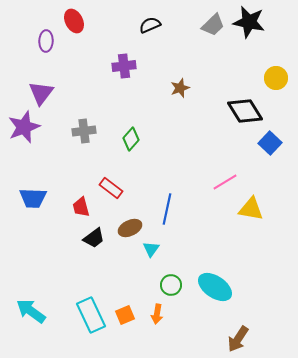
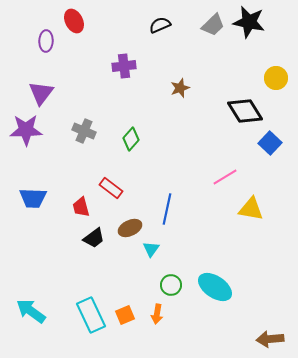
black semicircle: moved 10 px right
purple star: moved 2 px right, 3 px down; rotated 20 degrees clockwise
gray cross: rotated 30 degrees clockwise
pink line: moved 5 px up
brown arrow: moved 32 px right; rotated 52 degrees clockwise
